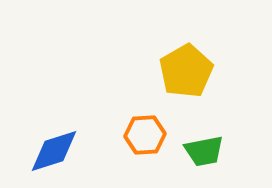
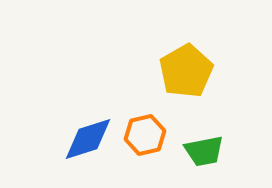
orange hexagon: rotated 9 degrees counterclockwise
blue diamond: moved 34 px right, 12 px up
